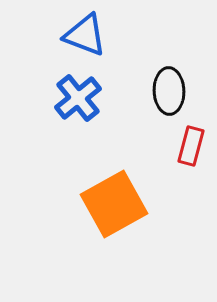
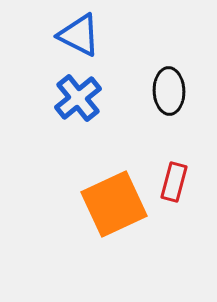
blue triangle: moved 6 px left; rotated 6 degrees clockwise
red rectangle: moved 17 px left, 36 px down
orange square: rotated 4 degrees clockwise
